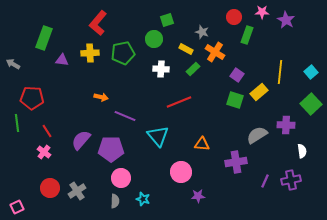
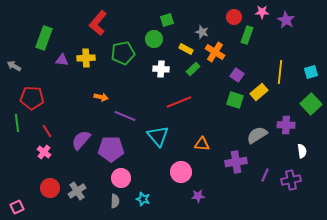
yellow cross at (90, 53): moved 4 px left, 5 px down
gray arrow at (13, 64): moved 1 px right, 2 px down
cyan square at (311, 72): rotated 24 degrees clockwise
purple line at (265, 181): moved 6 px up
